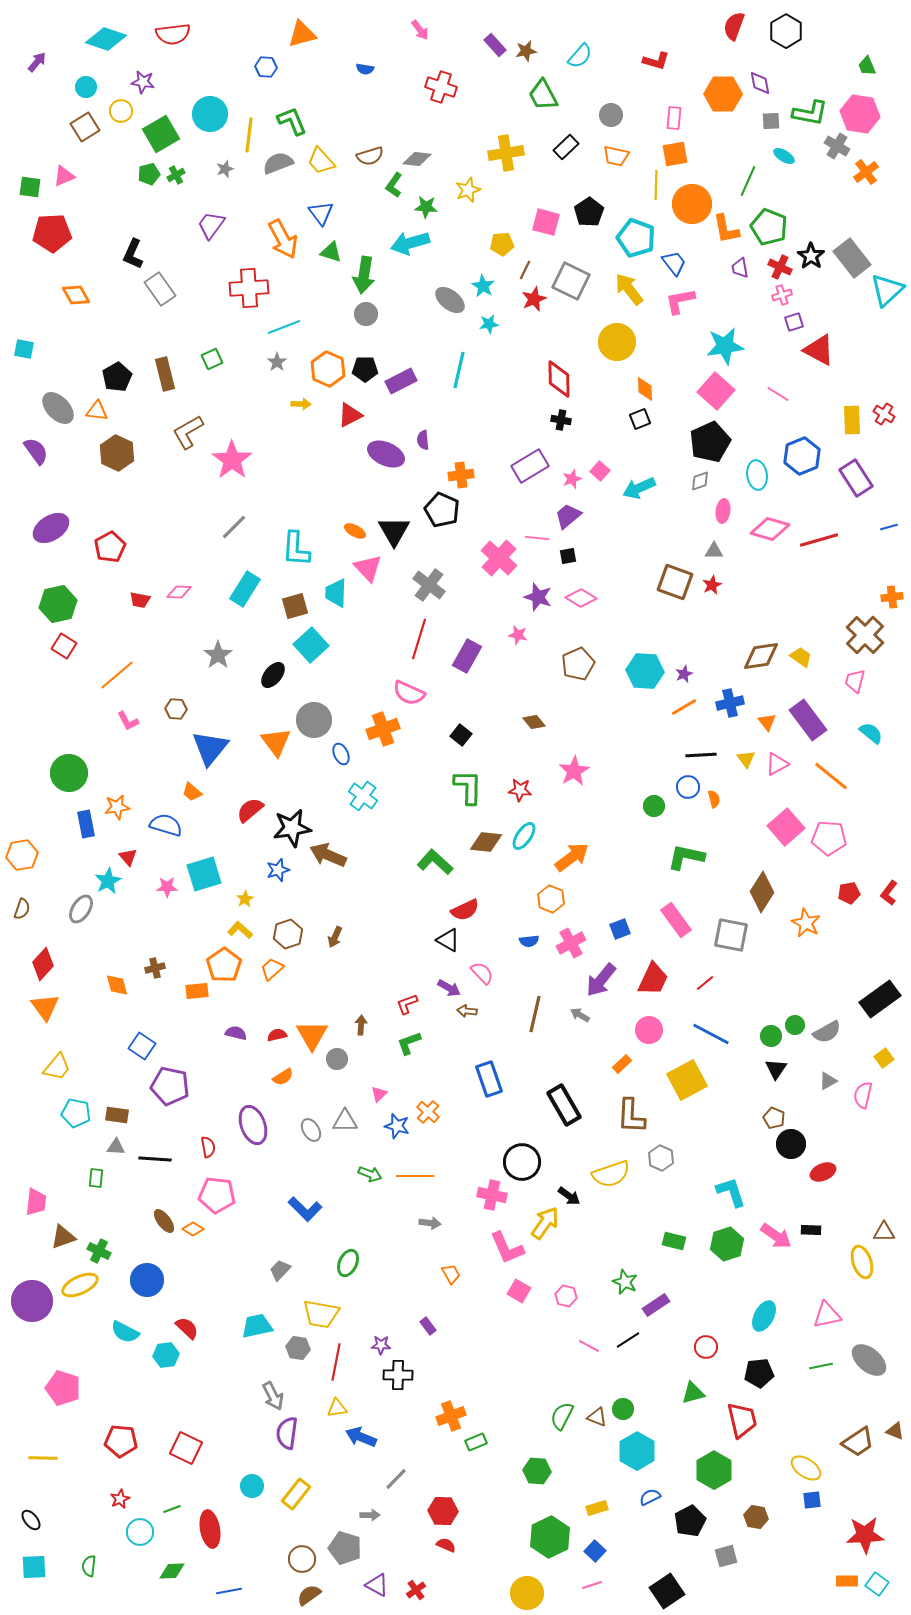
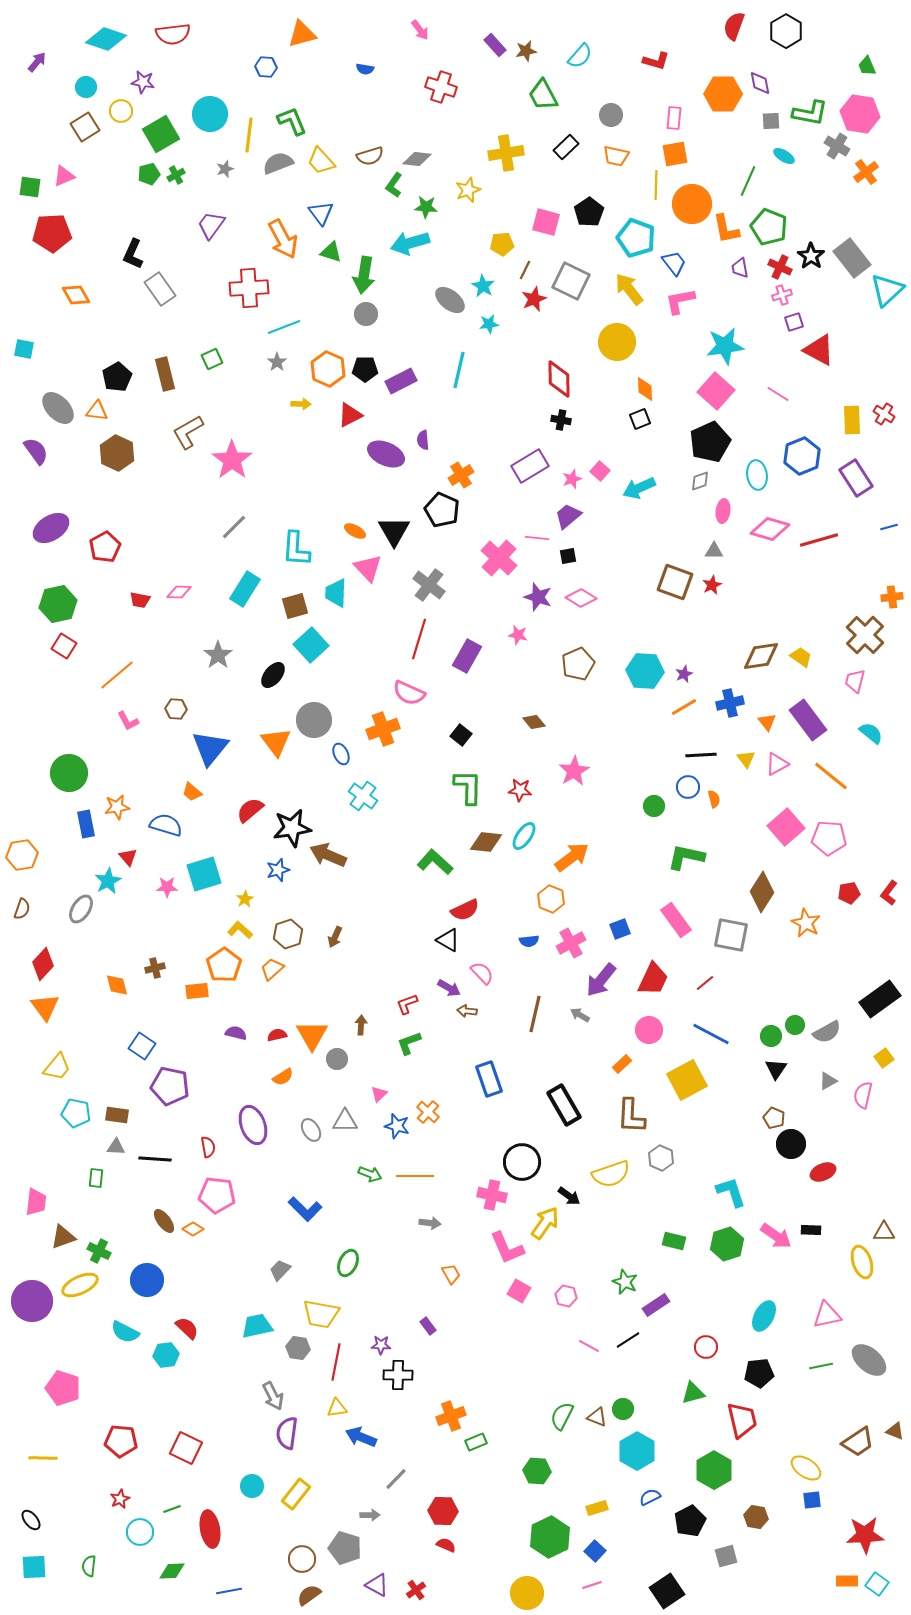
orange cross at (461, 475): rotated 25 degrees counterclockwise
red pentagon at (110, 547): moved 5 px left
